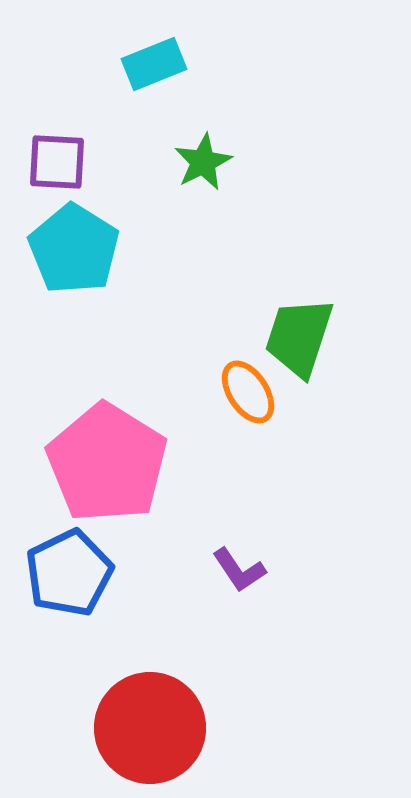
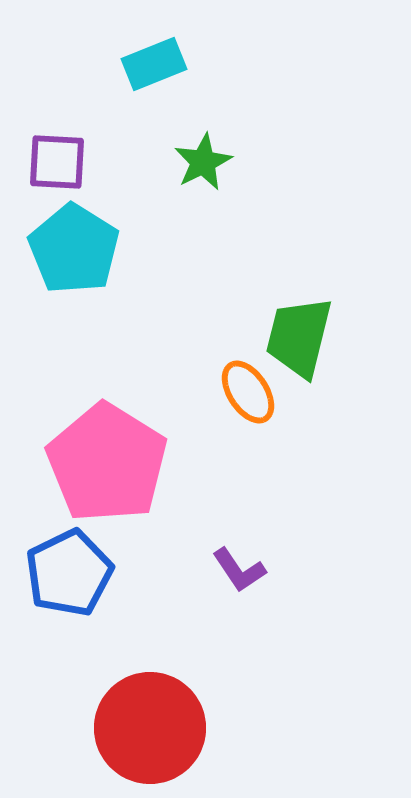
green trapezoid: rotated 4 degrees counterclockwise
